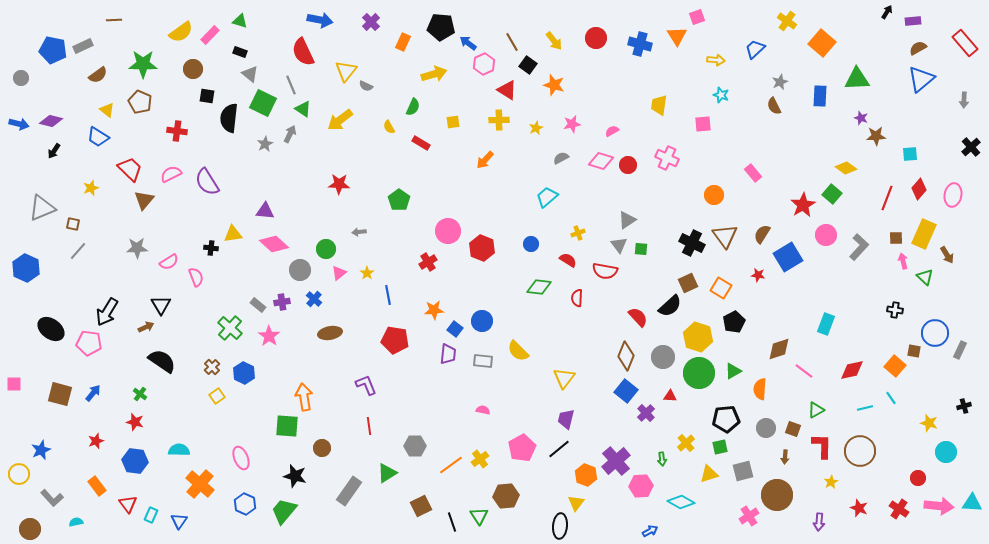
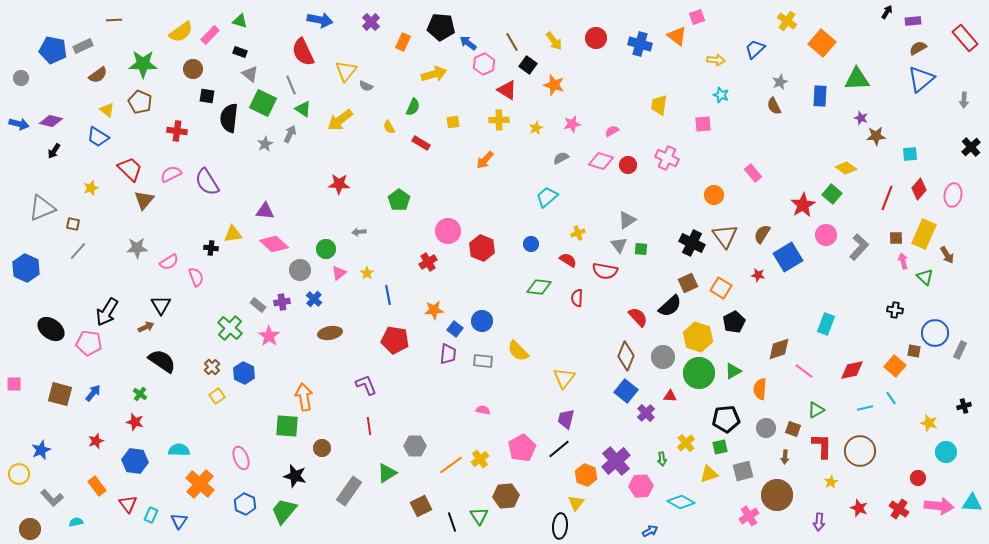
orange triangle at (677, 36): rotated 20 degrees counterclockwise
red rectangle at (965, 43): moved 5 px up
